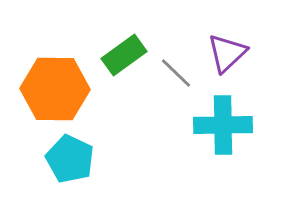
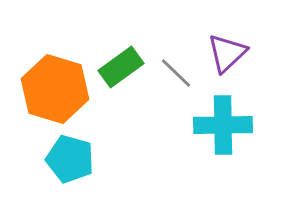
green rectangle: moved 3 px left, 12 px down
orange hexagon: rotated 16 degrees clockwise
cyan pentagon: rotated 9 degrees counterclockwise
